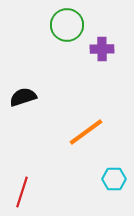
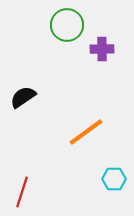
black semicircle: rotated 16 degrees counterclockwise
